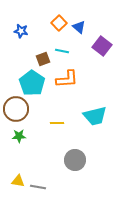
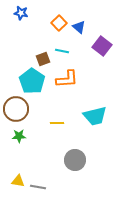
blue star: moved 18 px up
cyan pentagon: moved 2 px up
